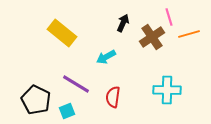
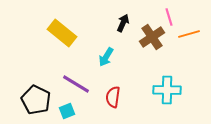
cyan arrow: rotated 30 degrees counterclockwise
